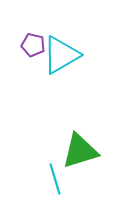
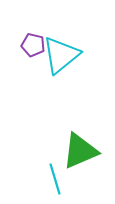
cyan triangle: rotated 9 degrees counterclockwise
green triangle: rotated 6 degrees counterclockwise
